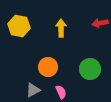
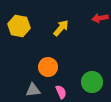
red arrow: moved 5 px up
yellow arrow: rotated 42 degrees clockwise
green circle: moved 2 px right, 13 px down
gray triangle: rotated 21 degrees clockwise
